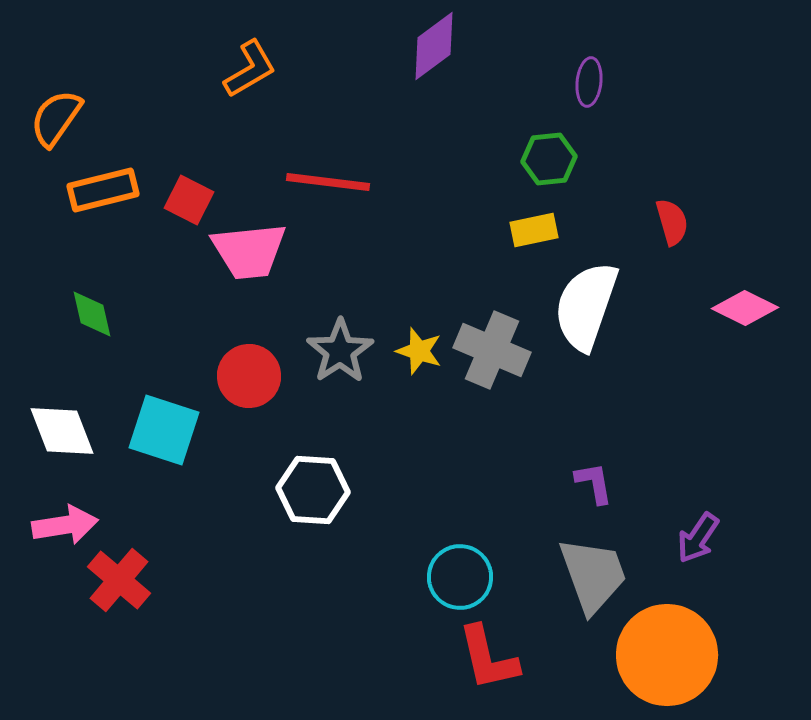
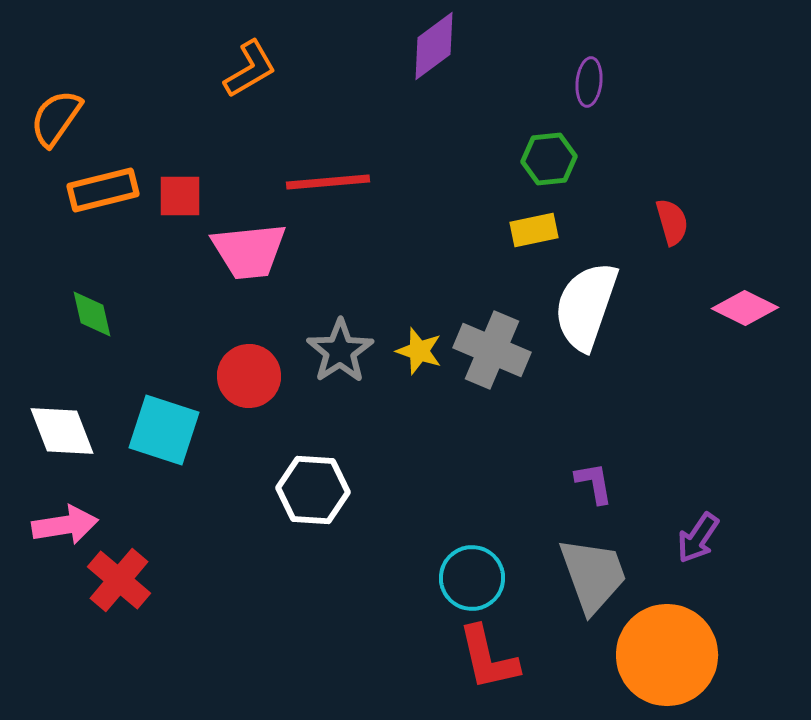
red line: rotated 12 degrees counterclockwise
red square: moved 9 px left, 4 px up; rotated 27 degrees counterclockwise
cyan circle: moved 12 px right, 1 px down
